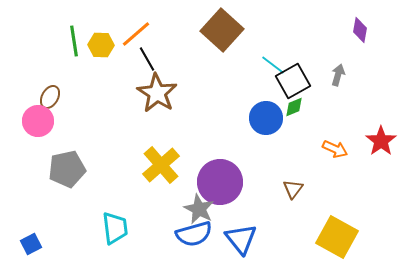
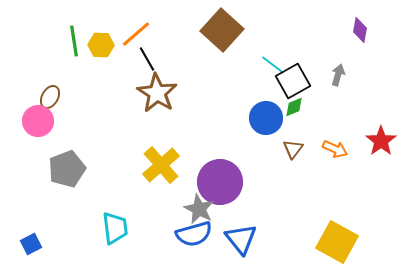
gray pentagon: rotated 9 degrees counterclockwise
brown triangle: moved 40 px up
yellow square: moved 5 px down
